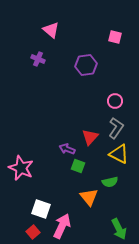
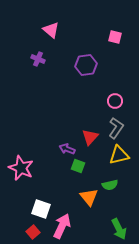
yellow triangle: moved 1 px down; rotated 40 degrees counterclockwise
green semicircle: moved 3 px down
